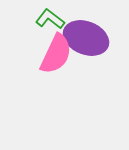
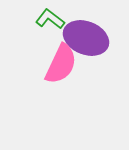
pink semicircle: moved 5 px right, 10 px down
